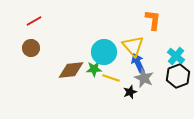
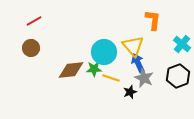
cyan cross: moved 6 px right, 12 px up
